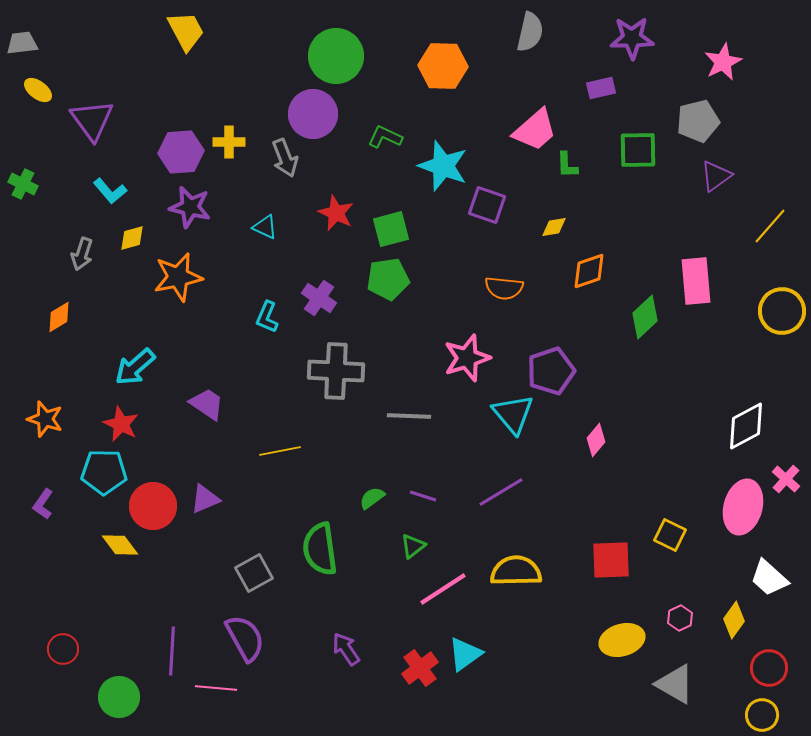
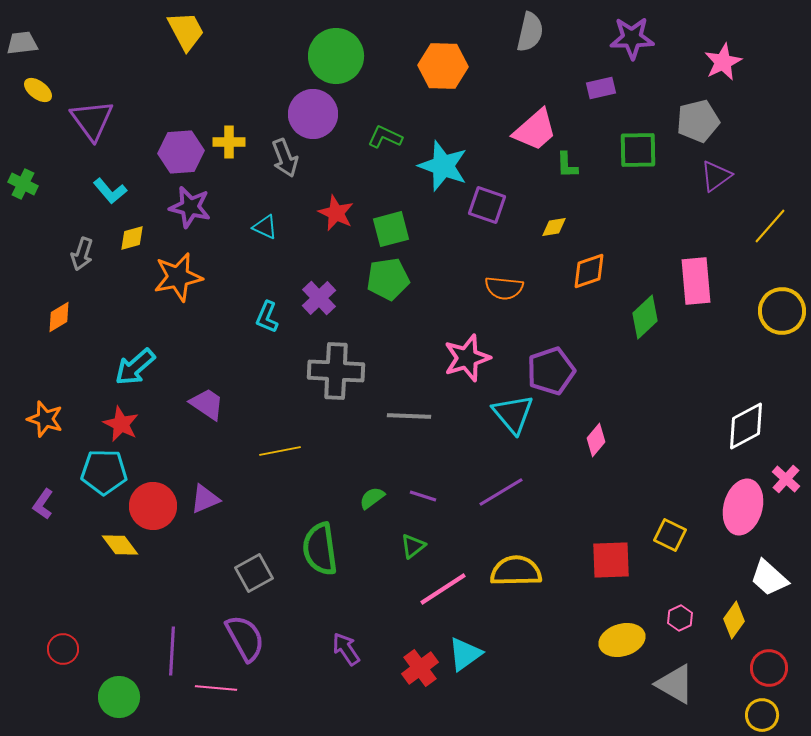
purple cross at (319, 298): rotated 12 degrees clockwise
